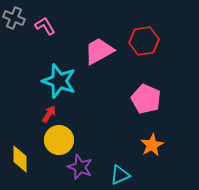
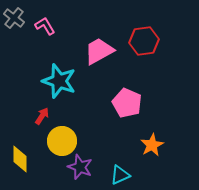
gray cross: rotated 15 degrees clockwise
pink pentagon: moved 19 px left, 4 px down
red arrow: moved 7 px left, 2 px down
yellow circle: moved 3 px right, 1 px down
